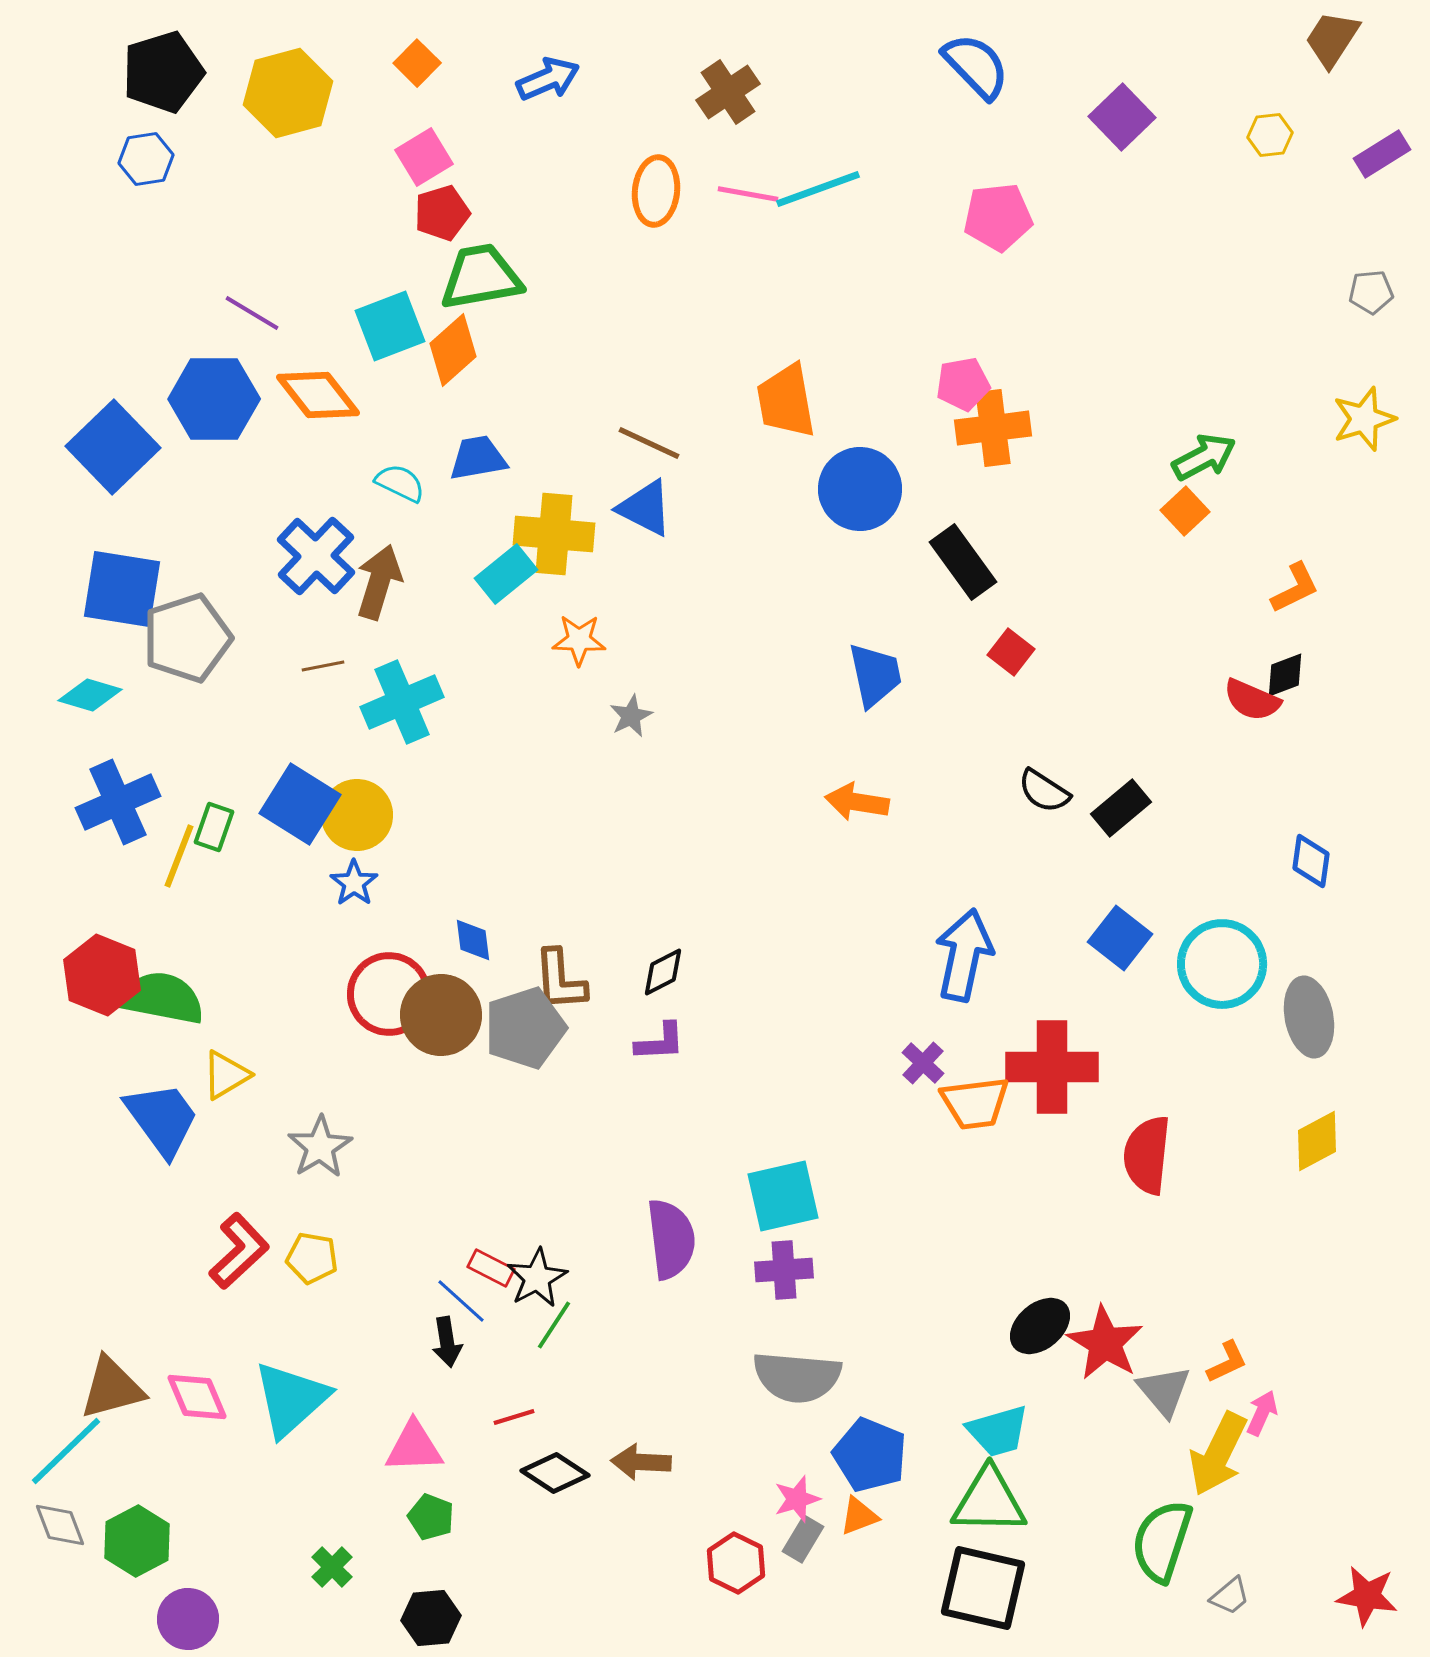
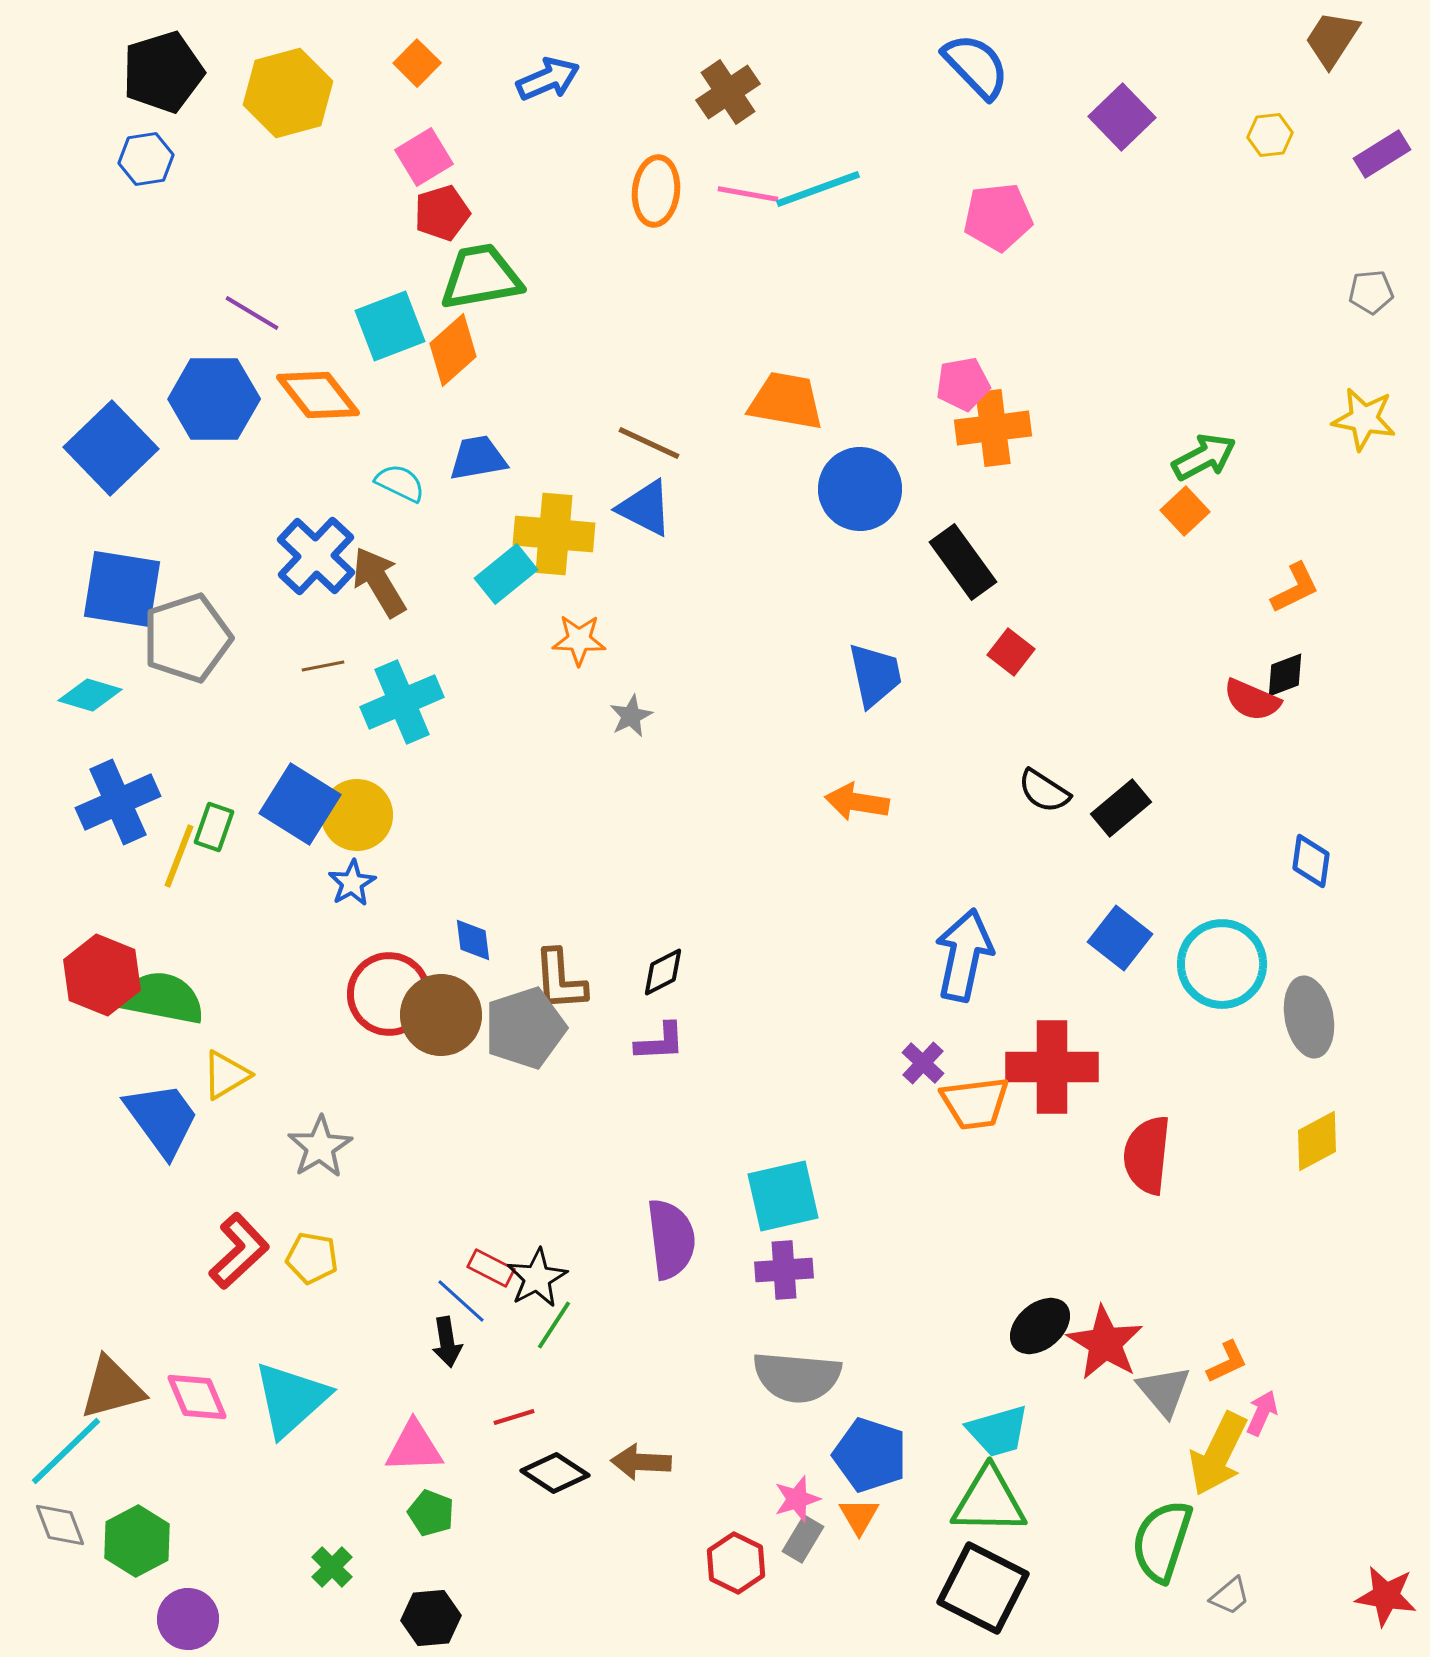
orange trapezoid at (786, 401): rotated 110 degrees clockwise
yellow star at (1364, 419): rotated 28 degrees clockwise
blue square at (113, 447): moved 2 px left, 1 px down
brown arrow at (379, 582): rotated 48 degrees counterclockwise
blue star at (354, 883): moved 2 px left; rotated 6 degrees clockwise
blue pentagon at (870, 1455): rotated 4 degrees counterclockwise
orange triangle at (859, 1516): rotated 39 degrees counterclockwise
green pentagon at (431, 1517): moved 4 px up
black square at (983, 1588): rotated 14 degrees clockwise
red star at (1367, 1596): moved 19 px right
